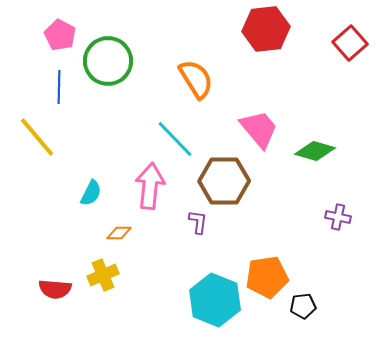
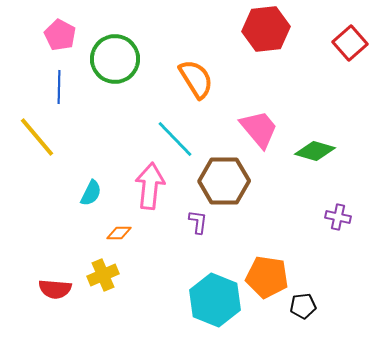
green circle: moved 7 px right, 2 px up
orange pentagon: rotated 18 degrees clockwise
